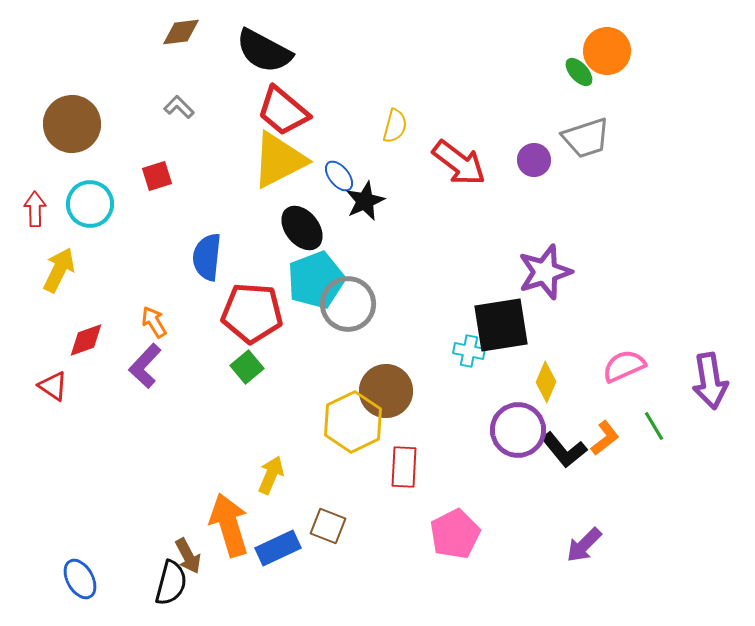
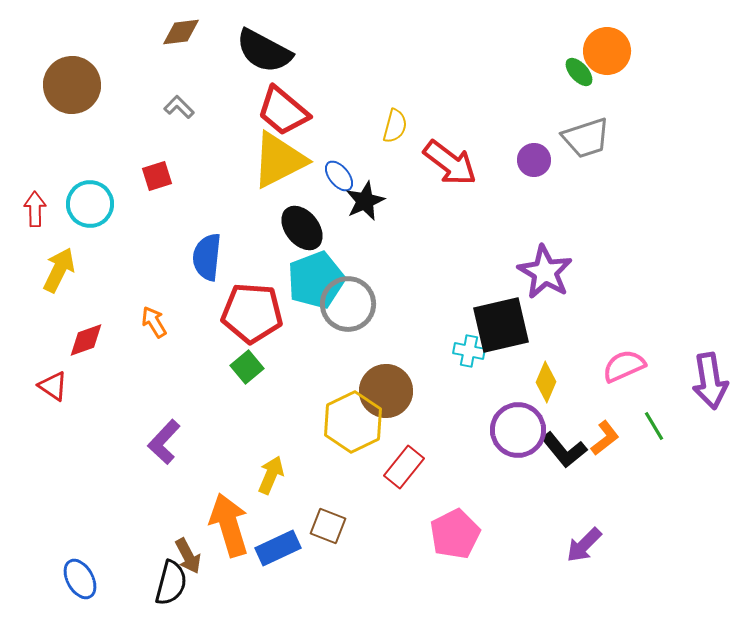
brown circle at (72, 124): moved 39 px up
red arrow at (459, 163): moved 9 px left
purple star at (545, 272): rotated 24 degrees counterclockwise
black square at (501, 325): rotated 4 degrees counterclockwise
purple L-shape at (145, 366): moved 19 px right, 76 px down
red rectangle at (404, 467): rotated 36 degrees clockwise
